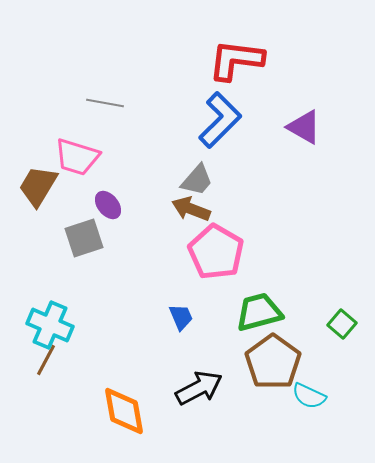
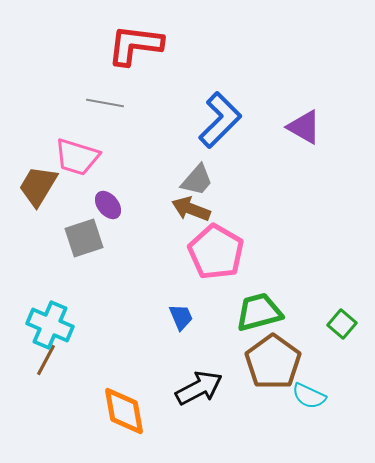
red L-shape: moved 101 px left, 15 px up
